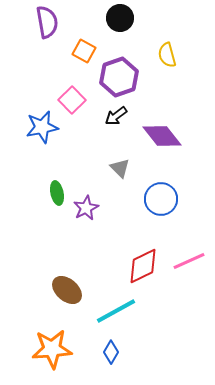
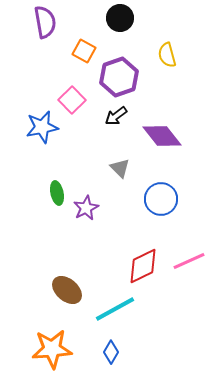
purple semicircle: moved 2 px left
cyan line: moved 1 px left, 2 px up
